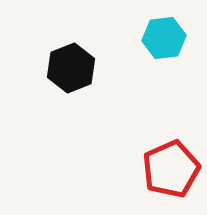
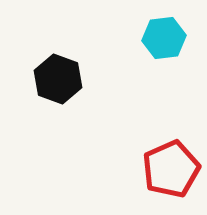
black hexagon: moved 13 px left, 11 px down; rotated 18 degrees counterclockwise
